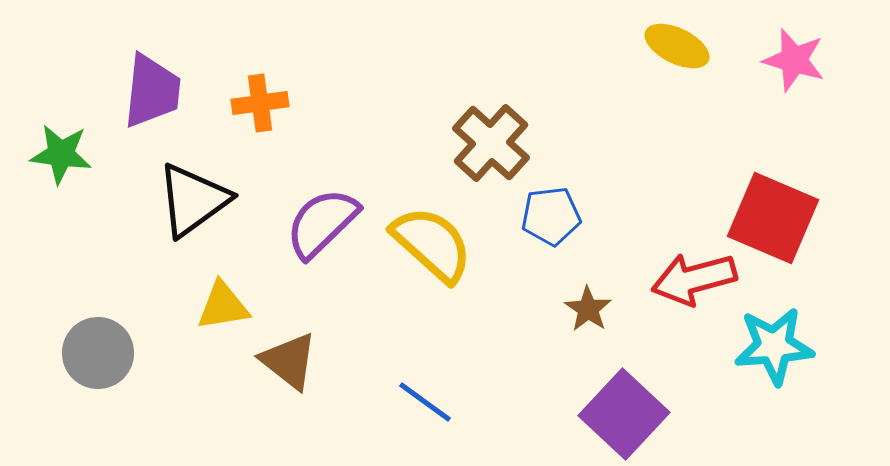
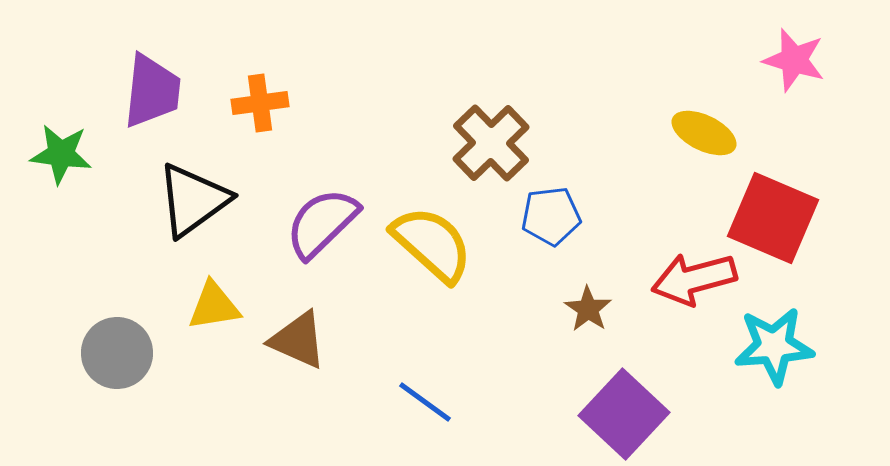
yellow ellipse: moved 27 px right, 87 px down
brown cross: rotated 4 degrees clockwise
yellow triangle: moved 9 px left
gray circle: moved 19 px right
brown triangle: moved 9 px right, 21 px up; rotated 14 degrees counterclockwise
